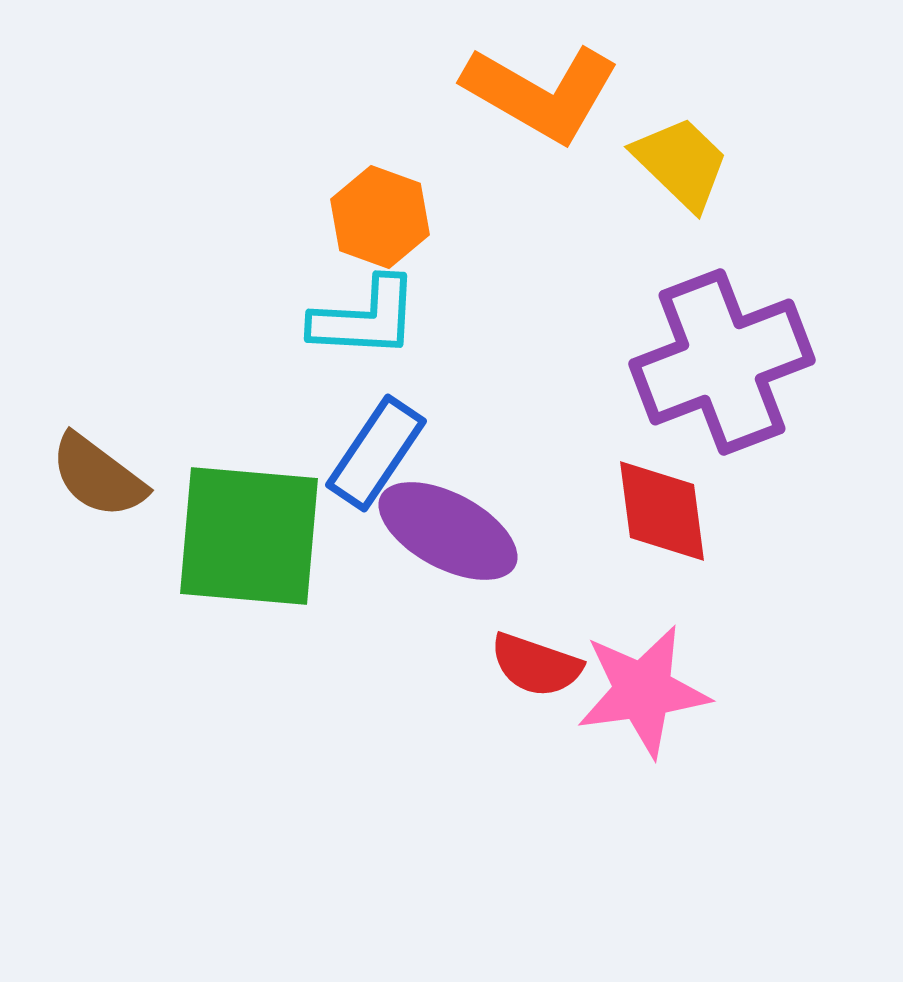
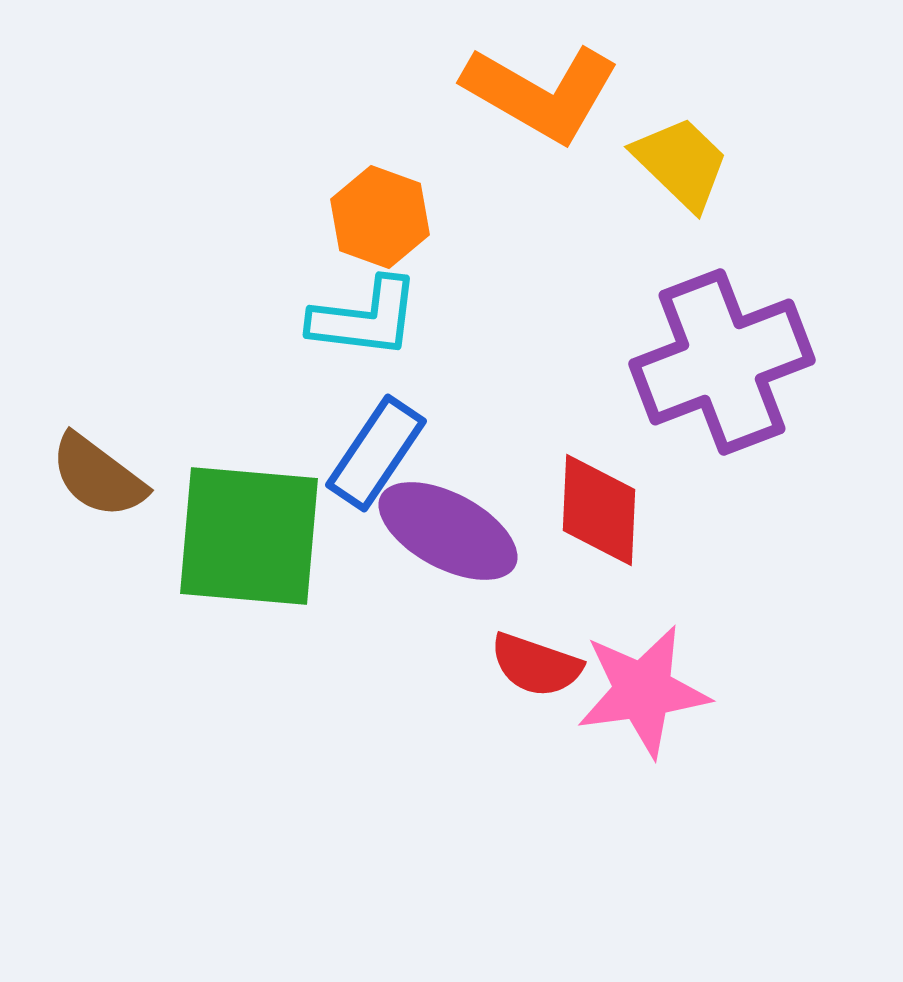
cyan L-shape: rotated 4 degrees clockwise
red diamond: moved 63 px left, 1 px up; rotated 10 degrees clockwise
